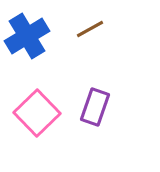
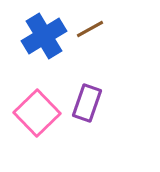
blue cross: moved 17 px right
purple rectangle: moved 8 px left, 4 px up
